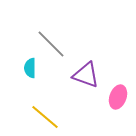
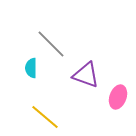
cyan semicircle: moved 1 px right
